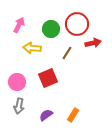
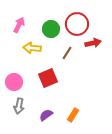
pink circle: moved 3 px left
